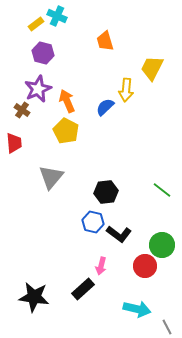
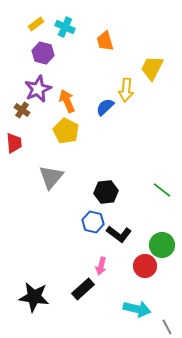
cyan cross: moved 8 px right, 11 px down
